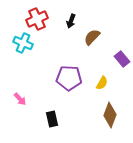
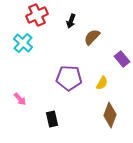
red cross: moved 4 px up
cyan cross: rotated 18 degrees clockwise
